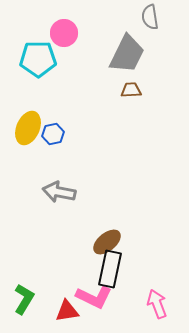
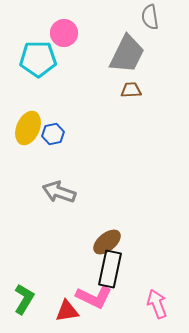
gray arrow: rotated 8 degrees clockwise
